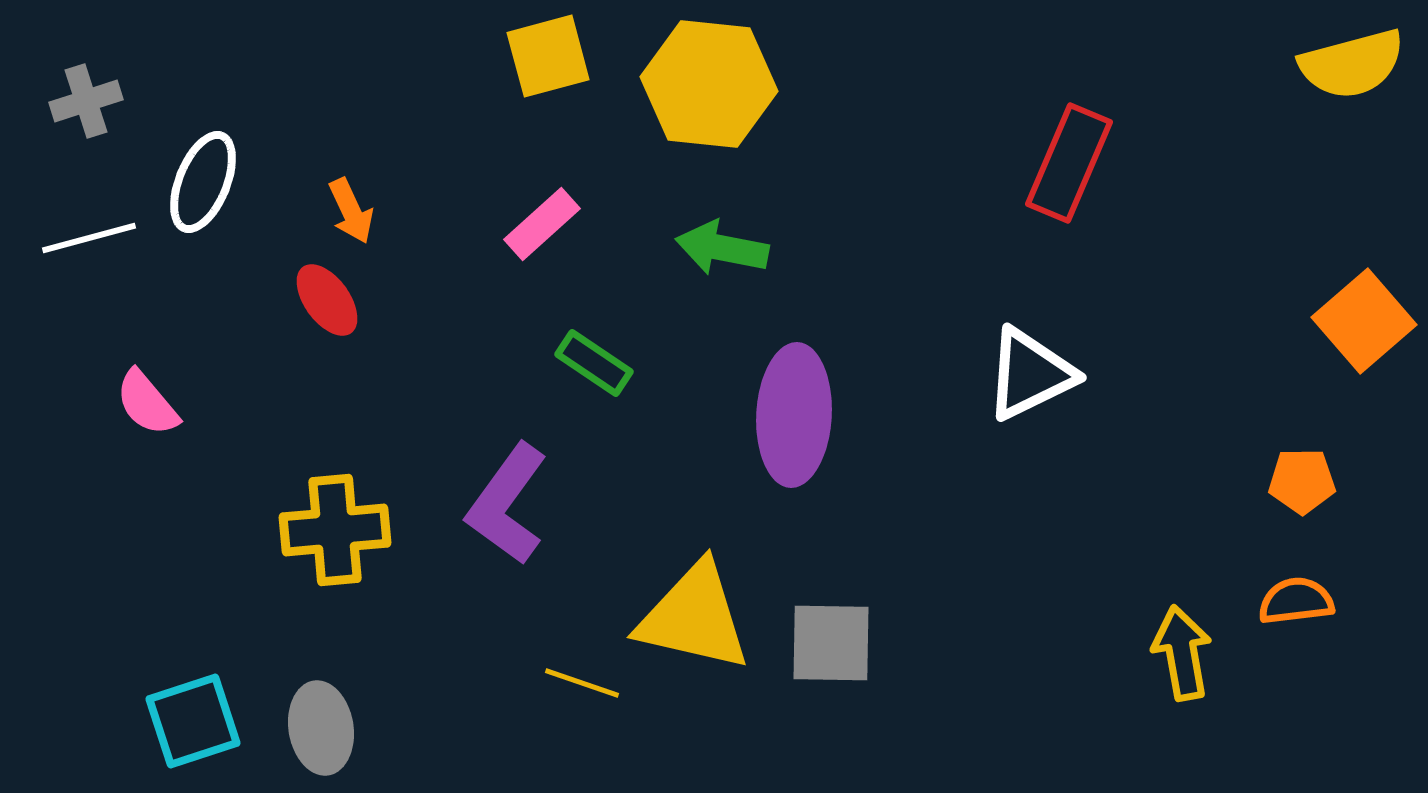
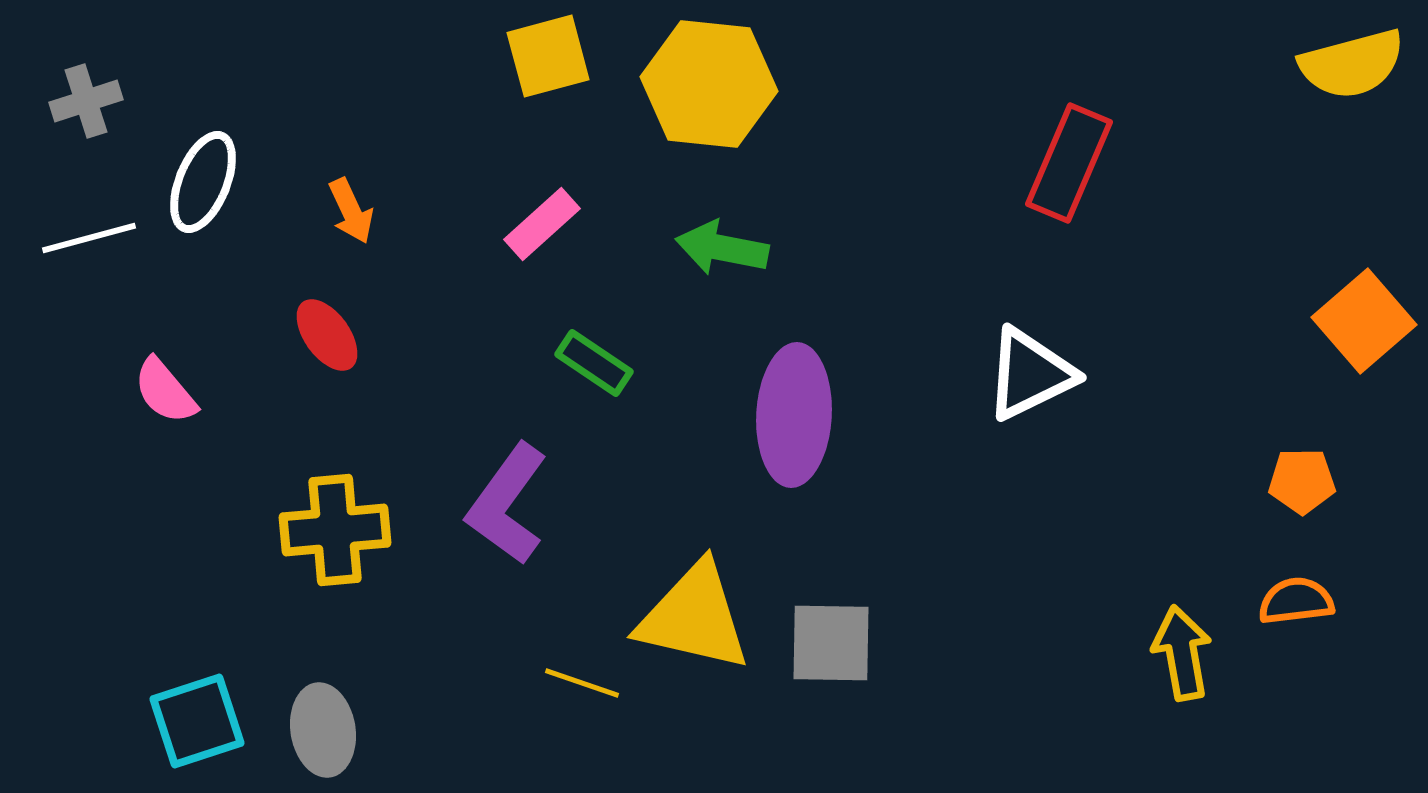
red ellipse: moved 35 px down
pink semicircle: moved 18 px right, 12 px up
cyan square: moved 4 px right
gray ellipse: moved 2 px right, 2 px down
